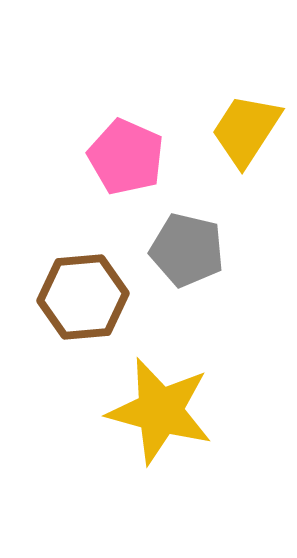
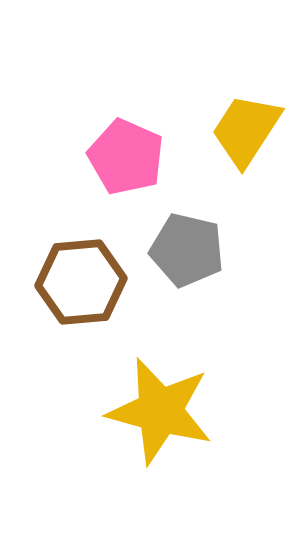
brown hexagon: moved 2 px left, 15 px up
